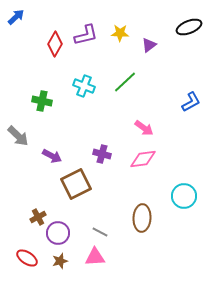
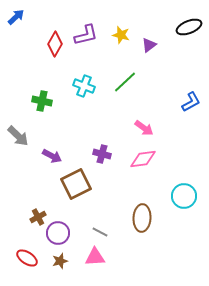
yellow star: moved 1 px right, 2 px down; rotated 12 degrees clockwise
